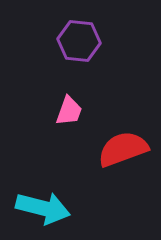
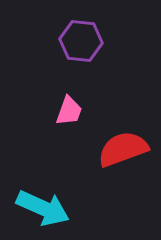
purple hexagon: moved 2 px right
cyan arrow: rotated 10 degrees clockwise
